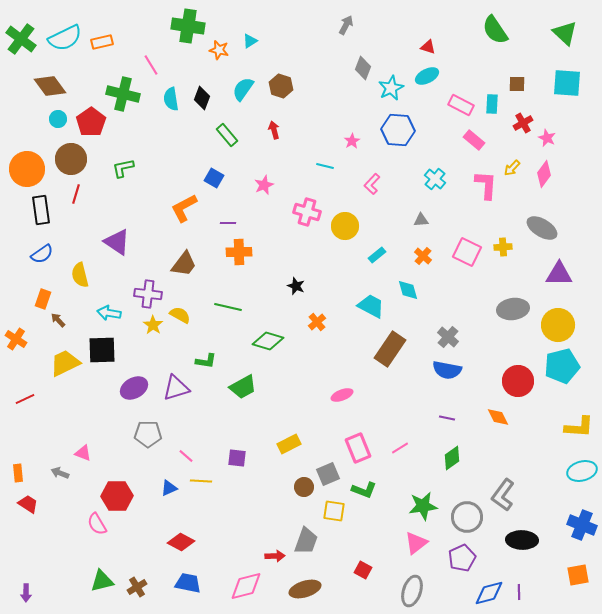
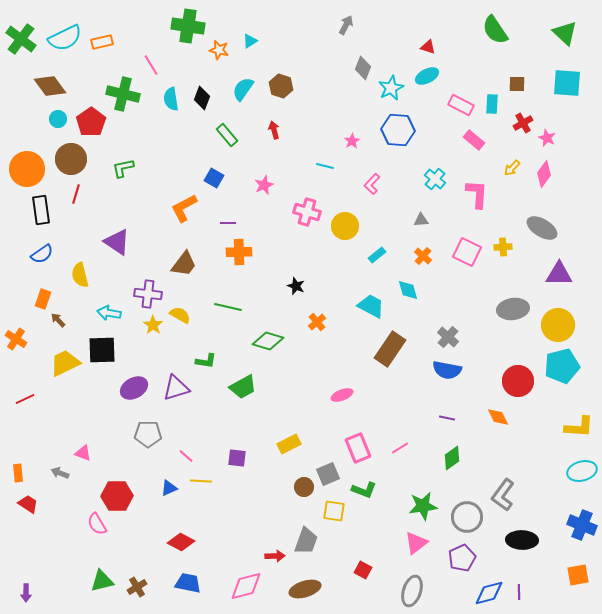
pink L-shape at (486, 185): moved 9 px left, 9 px down
